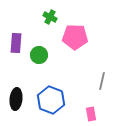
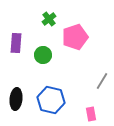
green cross: moved 1 px left, 2 px down; rotated 24 degrees clockwise
pink pentagon: rotated 20 degrees counterclockwise
green circle: moved 4 px right
gray line: rotated 18 degrees clockwise
blue hexagon: rotated 8 degrees counterclockwise
